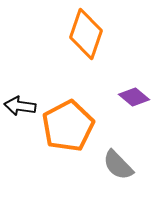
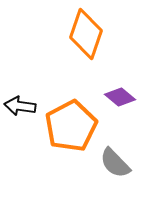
purple diamond: moved 14 px left
orange pentagon: moved 3 px right
gray semicircle: moved 3 px left, 2 px up
